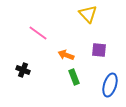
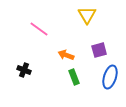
yellow triangle: moved 1 px left, 1 px down; rotated 12 degrees clockwise
pink line: moved 1 px right, 4 px up
purple square: rotated 21 degrees counterclockwise
black cross: moved 1 px right
blue ellipse: moved 8 px up
